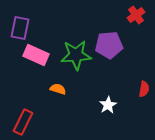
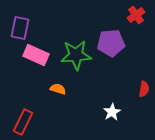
purple pentagon: moved 2 px right, 2 px up
white star: moved 4 px right, 7 px down
